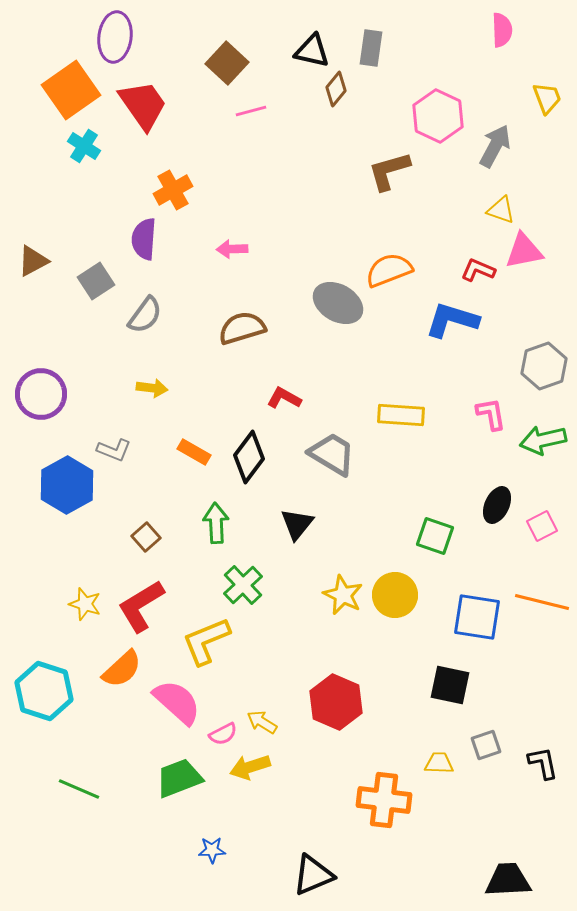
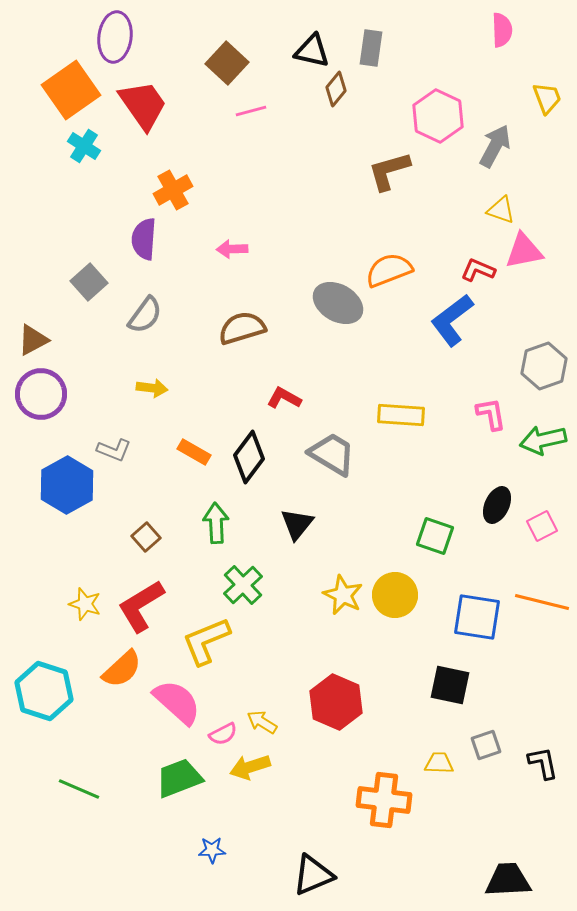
brown triangle at (33, 261): moved 79 px down
gray square at (96, 281): moved 7 px left, 1 px down; rotated 9 degrees counterclockwise
blue L-shape at (452, 320): rotated 54 degrees counterclockwise
